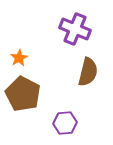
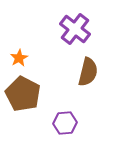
purple cross: rotated 16 degrees clockwise
